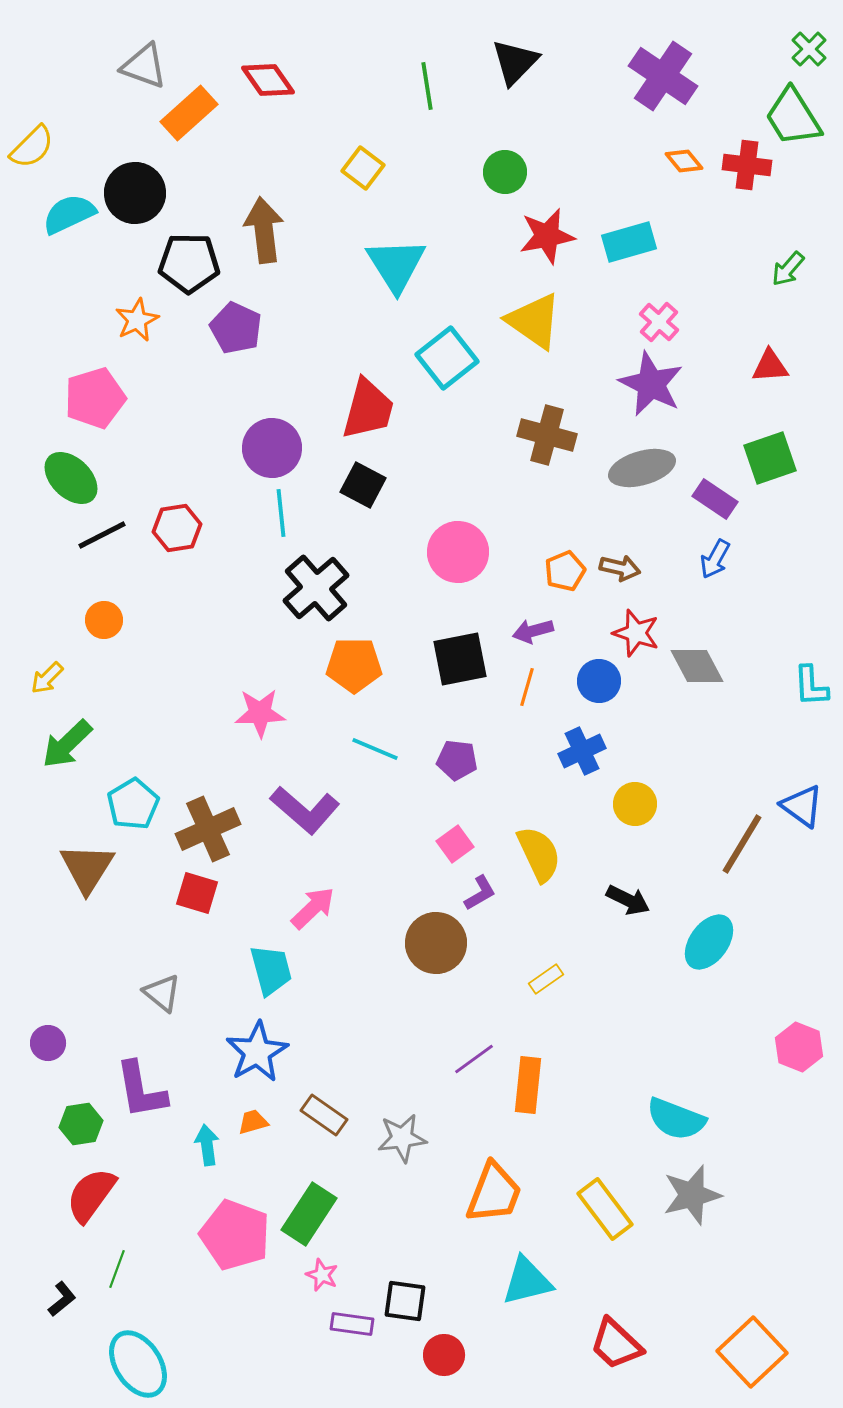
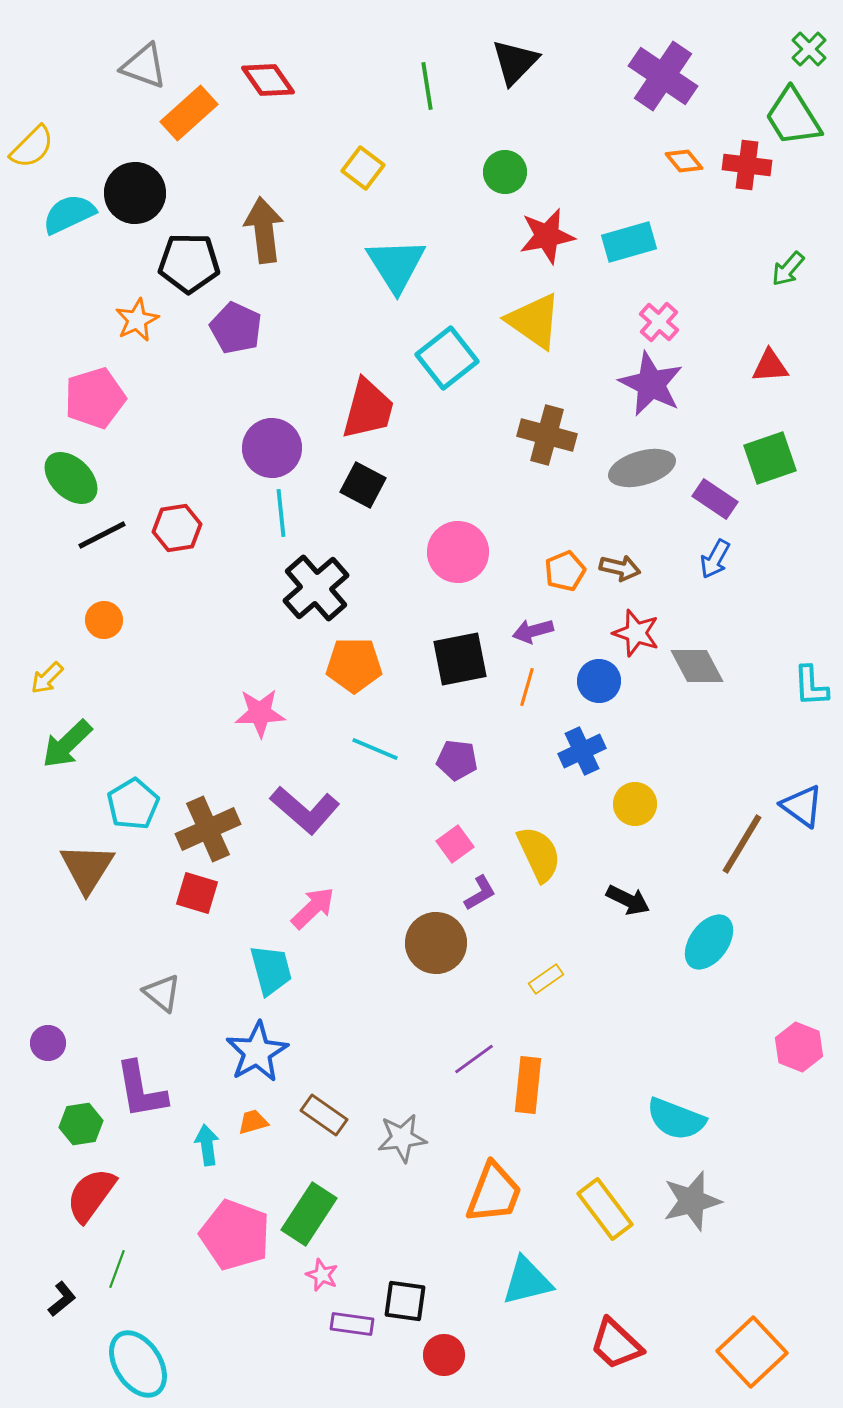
gray star at (692, 1195): moved 6 px down
